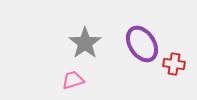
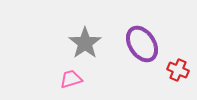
red cross: moved 4 px right, 6 px down; rotated 15 degrees clockwise
pink trapezoid: moved 2 px left, 1 px up
